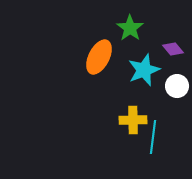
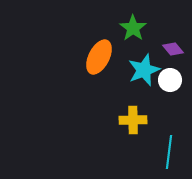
green star: moved 3 px right
white circle: moved 7 px left, 6 px up
cyan line: moved 16 px right, 15 px down
